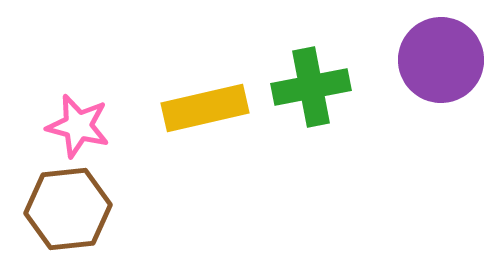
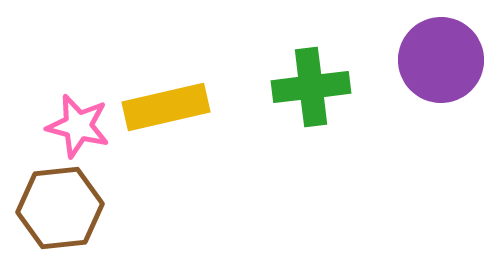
green cross: rotated 4 degrees clockwise
yellow rectangle: moved 39 px left, 1 px up
brown hexagon: moved 8 px left, 1 px up
